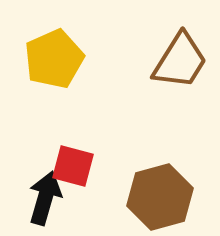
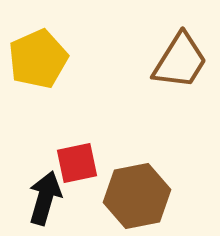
yellow pentagon: moved 16 px left
red square: moved 4 px right, 3 px up; rotated 27 degrees counterclockwise
brown hexagon: moved 23 px left, 1 px up; rotated 4 degrees clockwise
